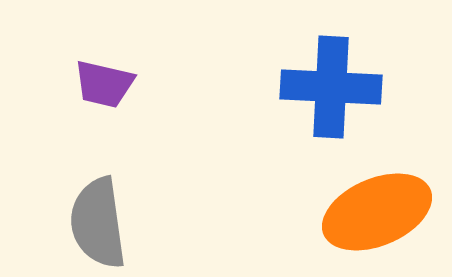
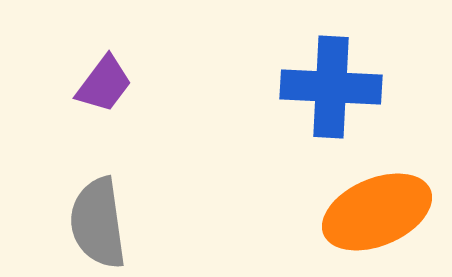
purple trapezoid: rotated 66 degrees counterclockwise
